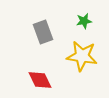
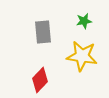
gray rectangle: rotated 15 degrees clockwise
red diamond: rotated 70 degrees clockwise
